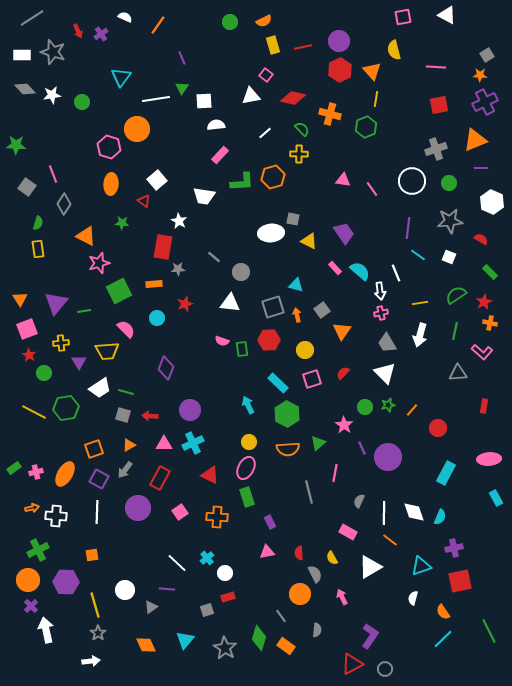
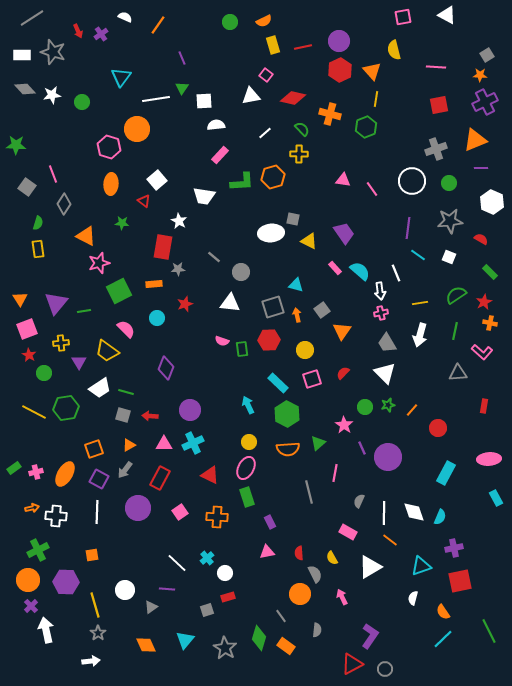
yellow trapezoid at (107, 351): rotated 40 degrees clockwise
